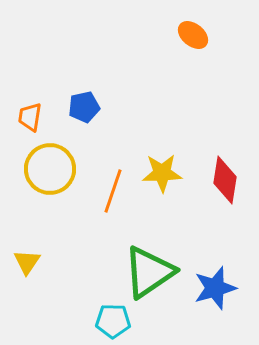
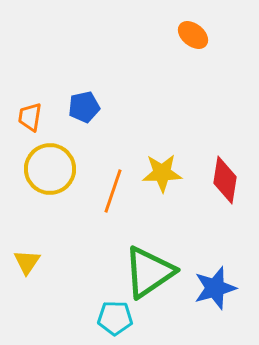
cyan pentagon: moved 2 px right, 3 px up
